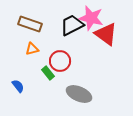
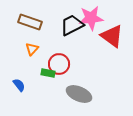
pink star: rotated 20 degrees counterclockwise
brown rectangle: moved 2 px up
red triangle: moved 6 px right, 2 px down
orange triangle: rotated 32 degrees counterclockwise
red circle: moved 1 px left, 3 px down
green rectangle: rotated 40 degrees counterclockwise
blue semicircle: moved 1 px right, 1 px up
